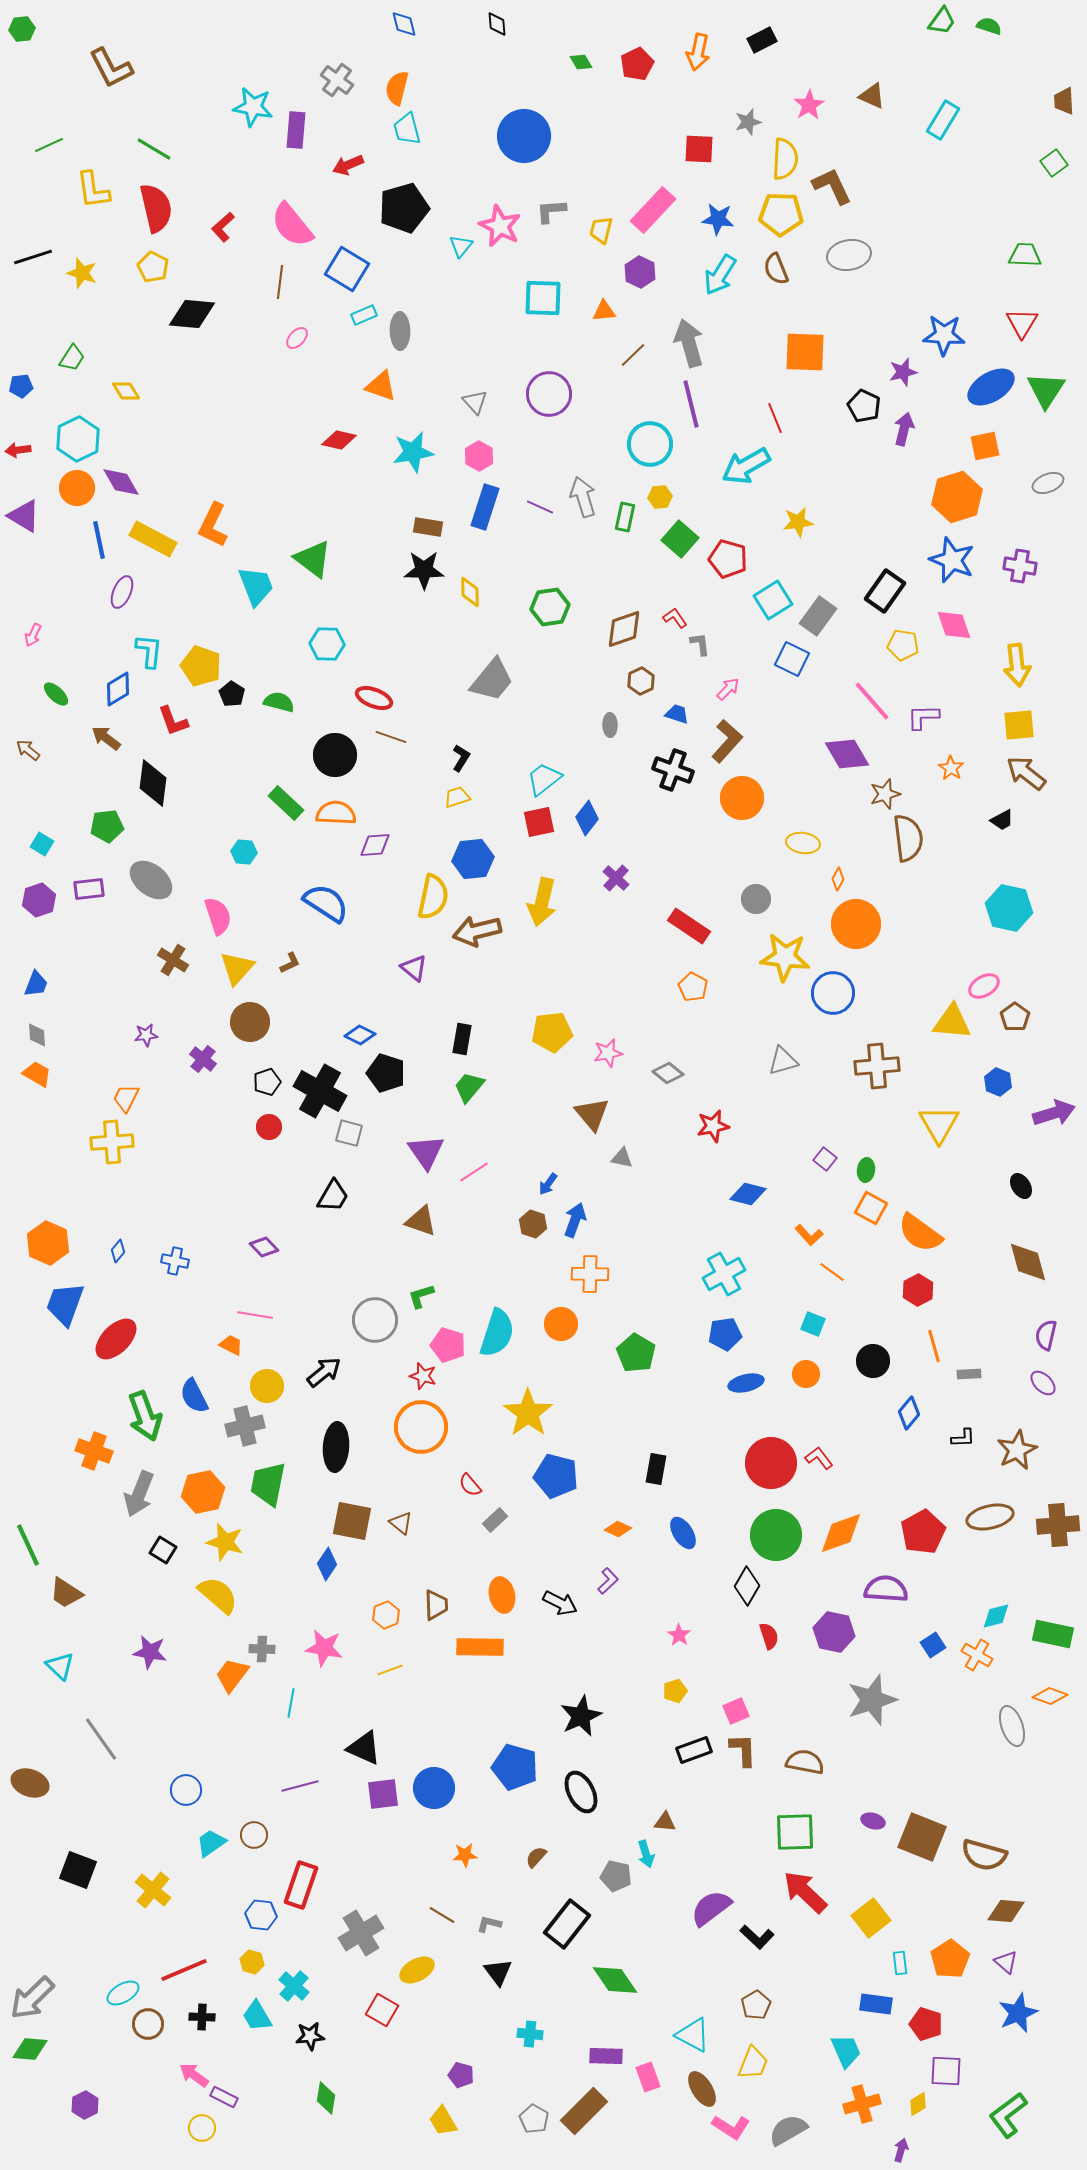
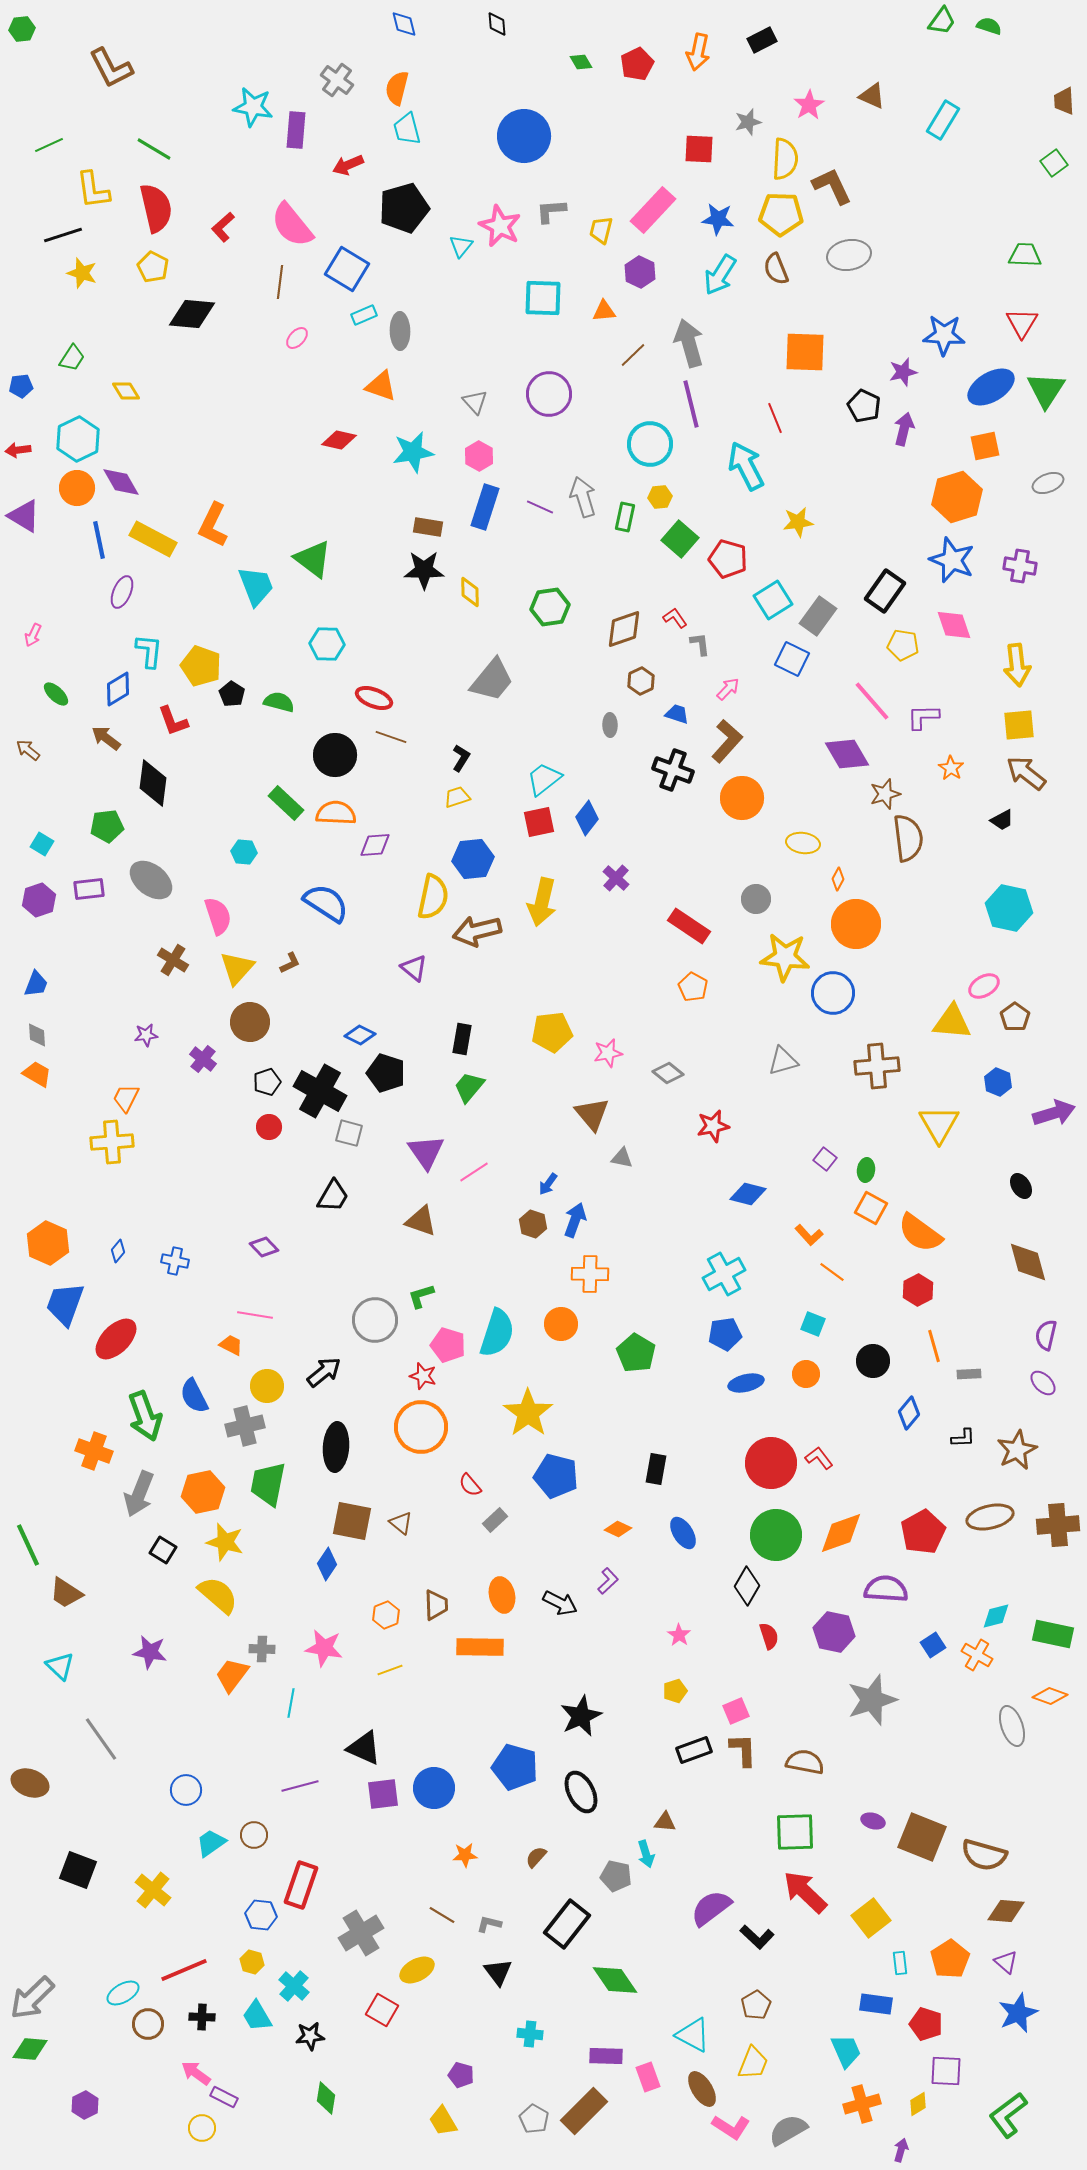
black line at (33, 257): moved 30 px right, 22 px up
cyan arrow at (746, 466): rotated 93 degrees clockwise
pink arrow at (194, 2075): moved 2 px right, 2 px up
